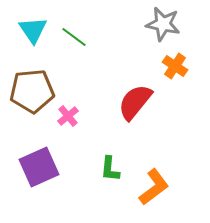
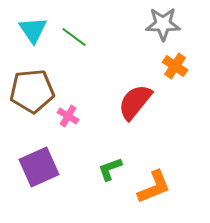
gray star: rotated 12 degrees counterclockwise
pink cross: rotated 20 degrees counterclockwise
green L-shape: rotated 64 degrees clockwise
orange L-shape: rotated 15 degrees clockwise
